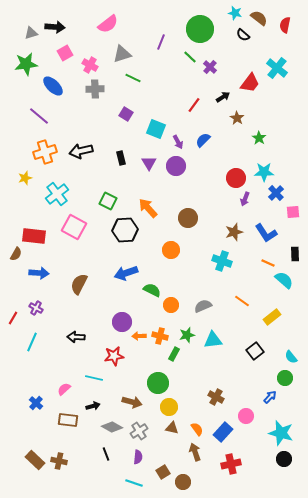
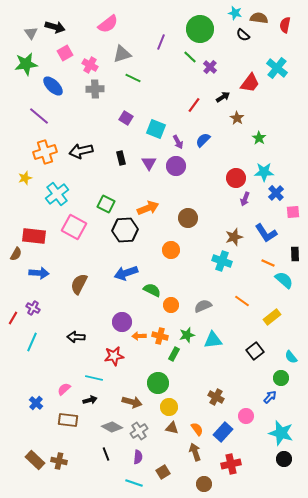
brown semicircle at (259, 18): rotated 30 degrees counterclockwise
black arrow at (55, 27): rotated 12 degrees clockwise
gray triangle at (31, 33): rotated 48 degrees counterclockwise
purple square at (126, 114): moved 4 px down
green square at (108, 201): moved 2 px left, 3 px down
orange arrow at (148, 208): rotated 110 degrees clockwise
brown star at (234, 232): moved 5 px down
purple cross at (36, 308): moved 3 px left
green circle at (285, 378): moved 4 px left
black arrow at (93, 406): moved 3 px left, 6 px up
brown circle at (183, 482): moved 21 px right, 2 px down
